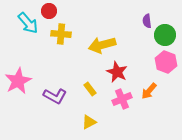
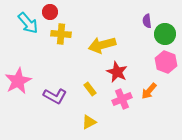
red circle: moved 1 px right, 1 px down
green circle: moved 1 px up
